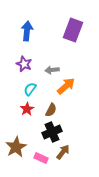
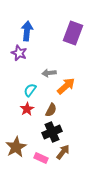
purple rectangle: moved 3 px down
purple star: moved 5 px left, 11 px up
gray arrow: moved 3 px left, 3 px down
cyan semicircle: moved 1 px down
